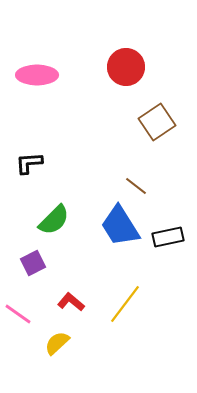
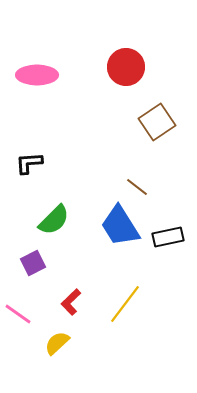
brown line: moved 1 px right, 1 px down
red L-shape: rotated 84 degrees counterclockwise
